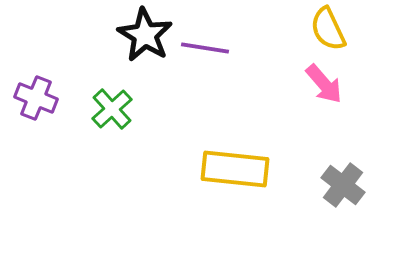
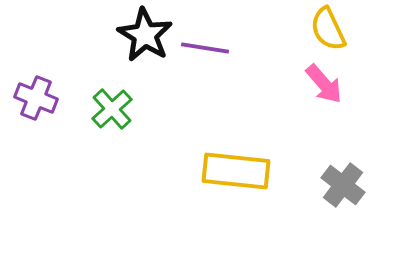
yellow rectangle: moved 1 px right, 2 px down
